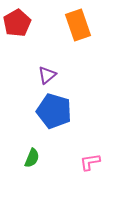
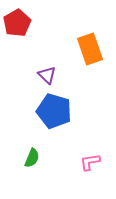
orange rectangle: moved 12 px right, 24 px down
purple triangle: rotated 36 degrees counterclockwise
